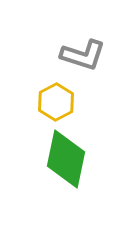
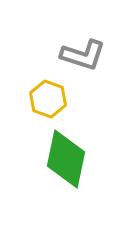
yellow hexagon: moved 8 px left, 3 px up; rotated 12 degrees counterclockwise
